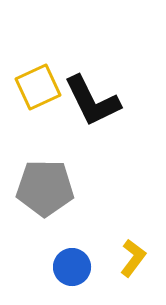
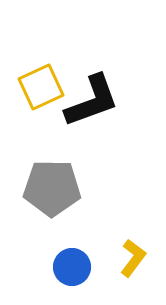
yellow square: moved 3 px right
black L-shape: rotated 84 degrees counterclockwise
gray pentagon: moved 7 px right
